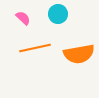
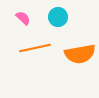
cyan circle: moved 3 px down
orange semicircle: moved 1 px right
